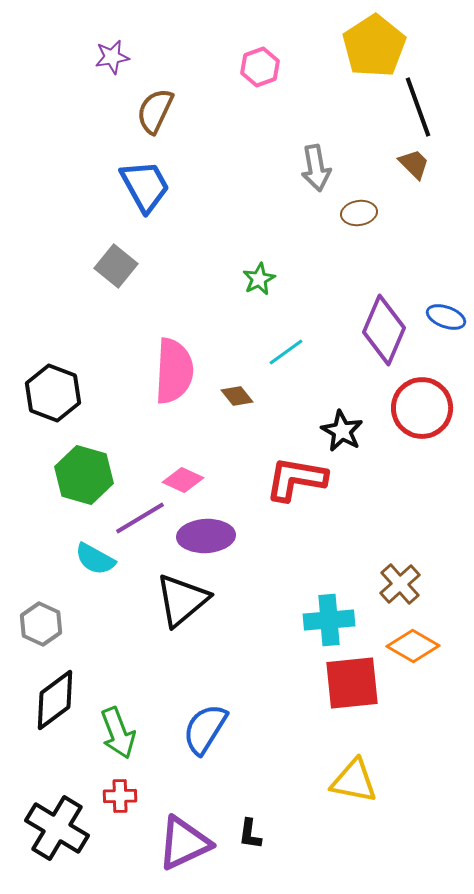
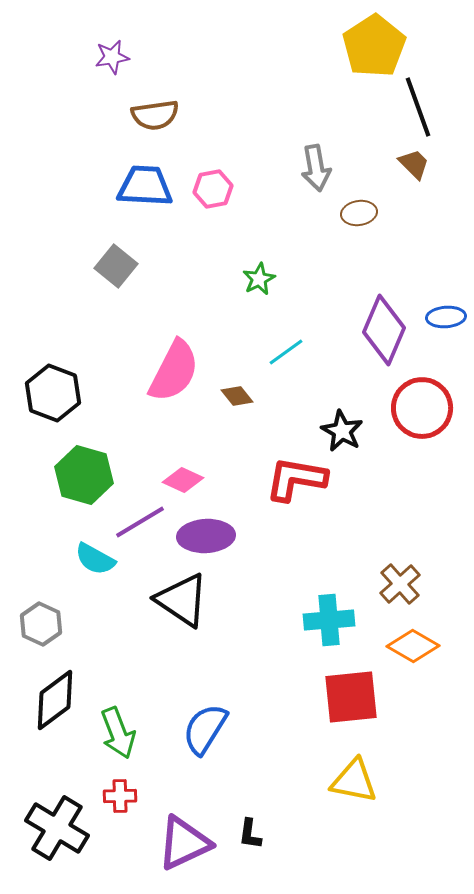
pink hexagon: moved 47 px left, 122 px down; rotated 9 degrees clockwise
brown semicircle: moved 4 px down; rotated 123 degrees counterclockwise
blue trapezoid: rotated 58 degrees counterclockwise
blue ellipse: rotated 24 degrees counterclockwise
pink semicircle: rotated 24 degrees clockwise
purple line: moved 4 px down
black triangle: rotated 46 degrees counterclockwise
red square: moved 1 px left, 14 px down
